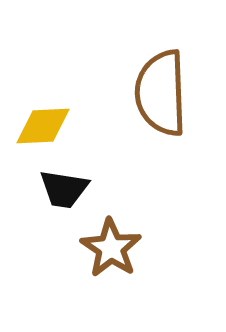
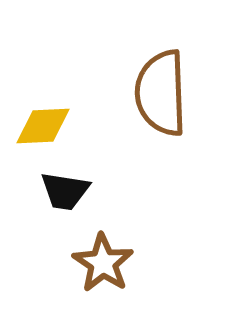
black trapezoid: moved 1 px right, 2 px down
brown star: moved 8 px left, 15 px down
